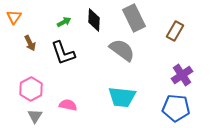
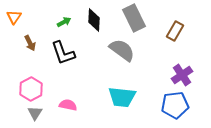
blue pentagon: moved 1 px left, 3 px up; rotated 12 degrees counterclockwise
gray triangle: moved 3 px up
